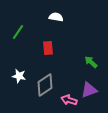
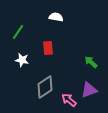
white star: moved 3 px right, 16 px up
gray diamond: moved 2 px down
pink arrow: rotated 21 degrees clockwise
